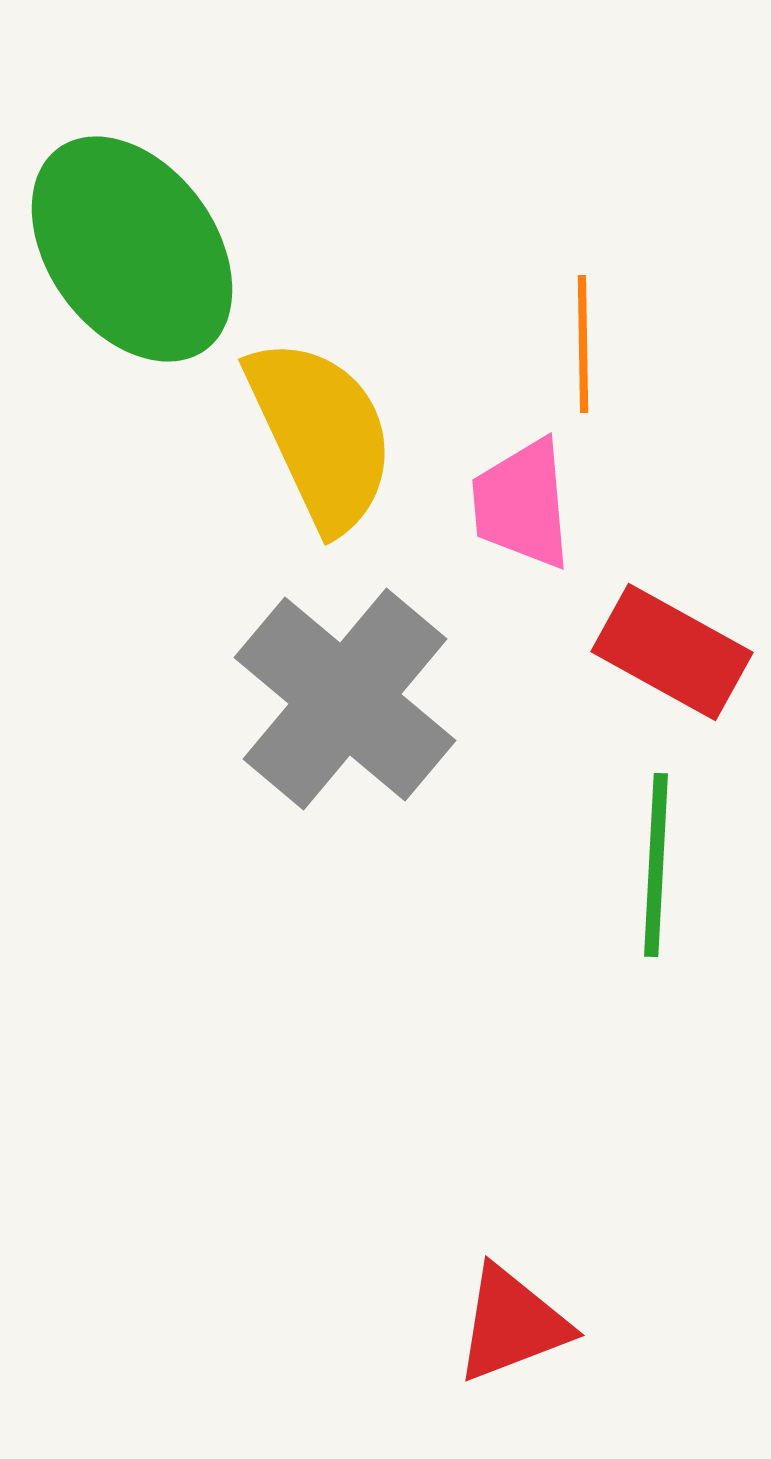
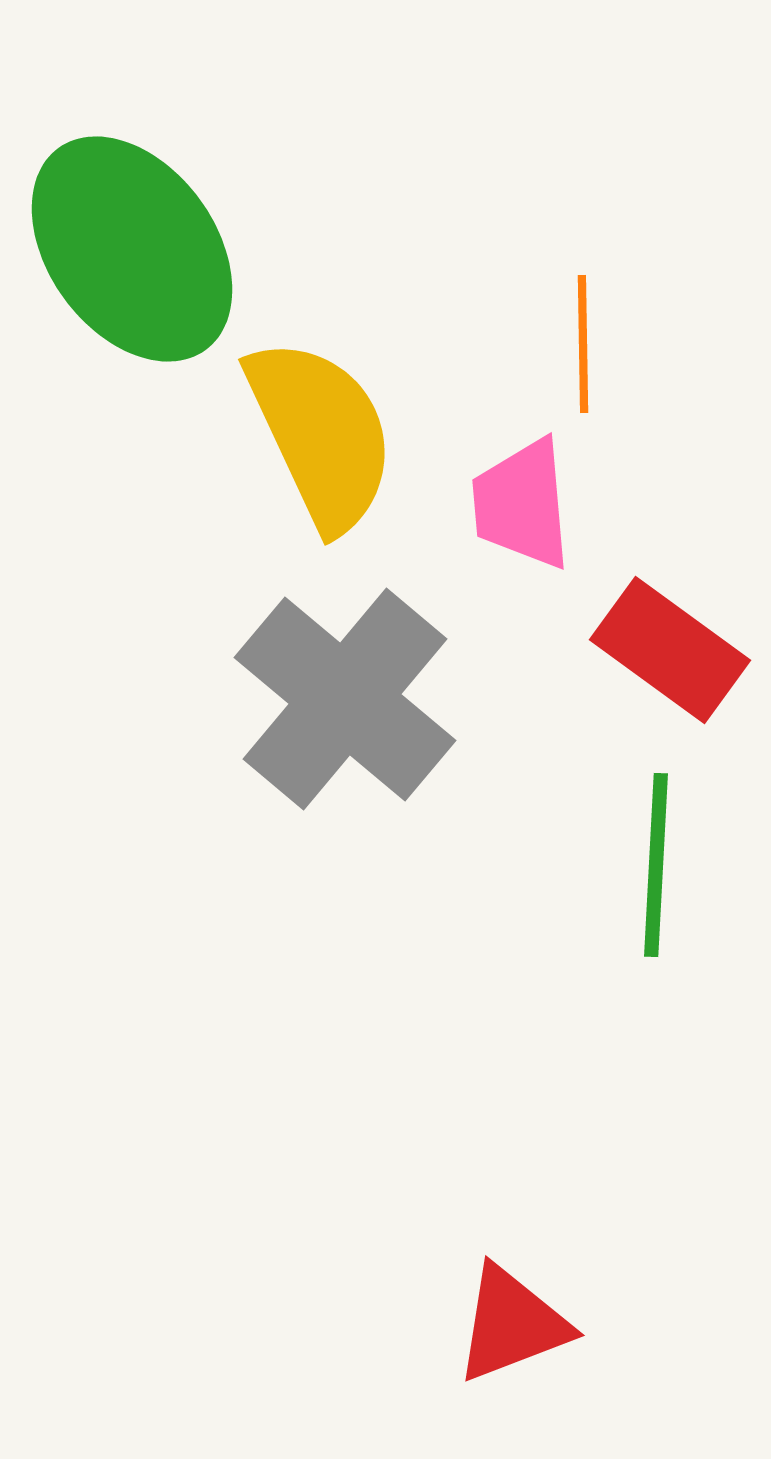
red rectangle: moved 2 px left, 2 px up; rotated 7 degrees clockwise
